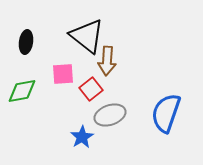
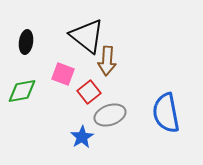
pink square: rotated 25 degrees clockwise
red square: moved 2 px left, 3 px down
blue semicircle: rotated 30 degrees counterclockwise
